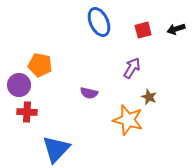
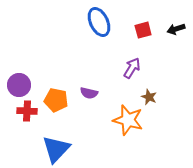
orange pentagon: moved 16 px right, 35 px down
red cross: moved 1 px up
